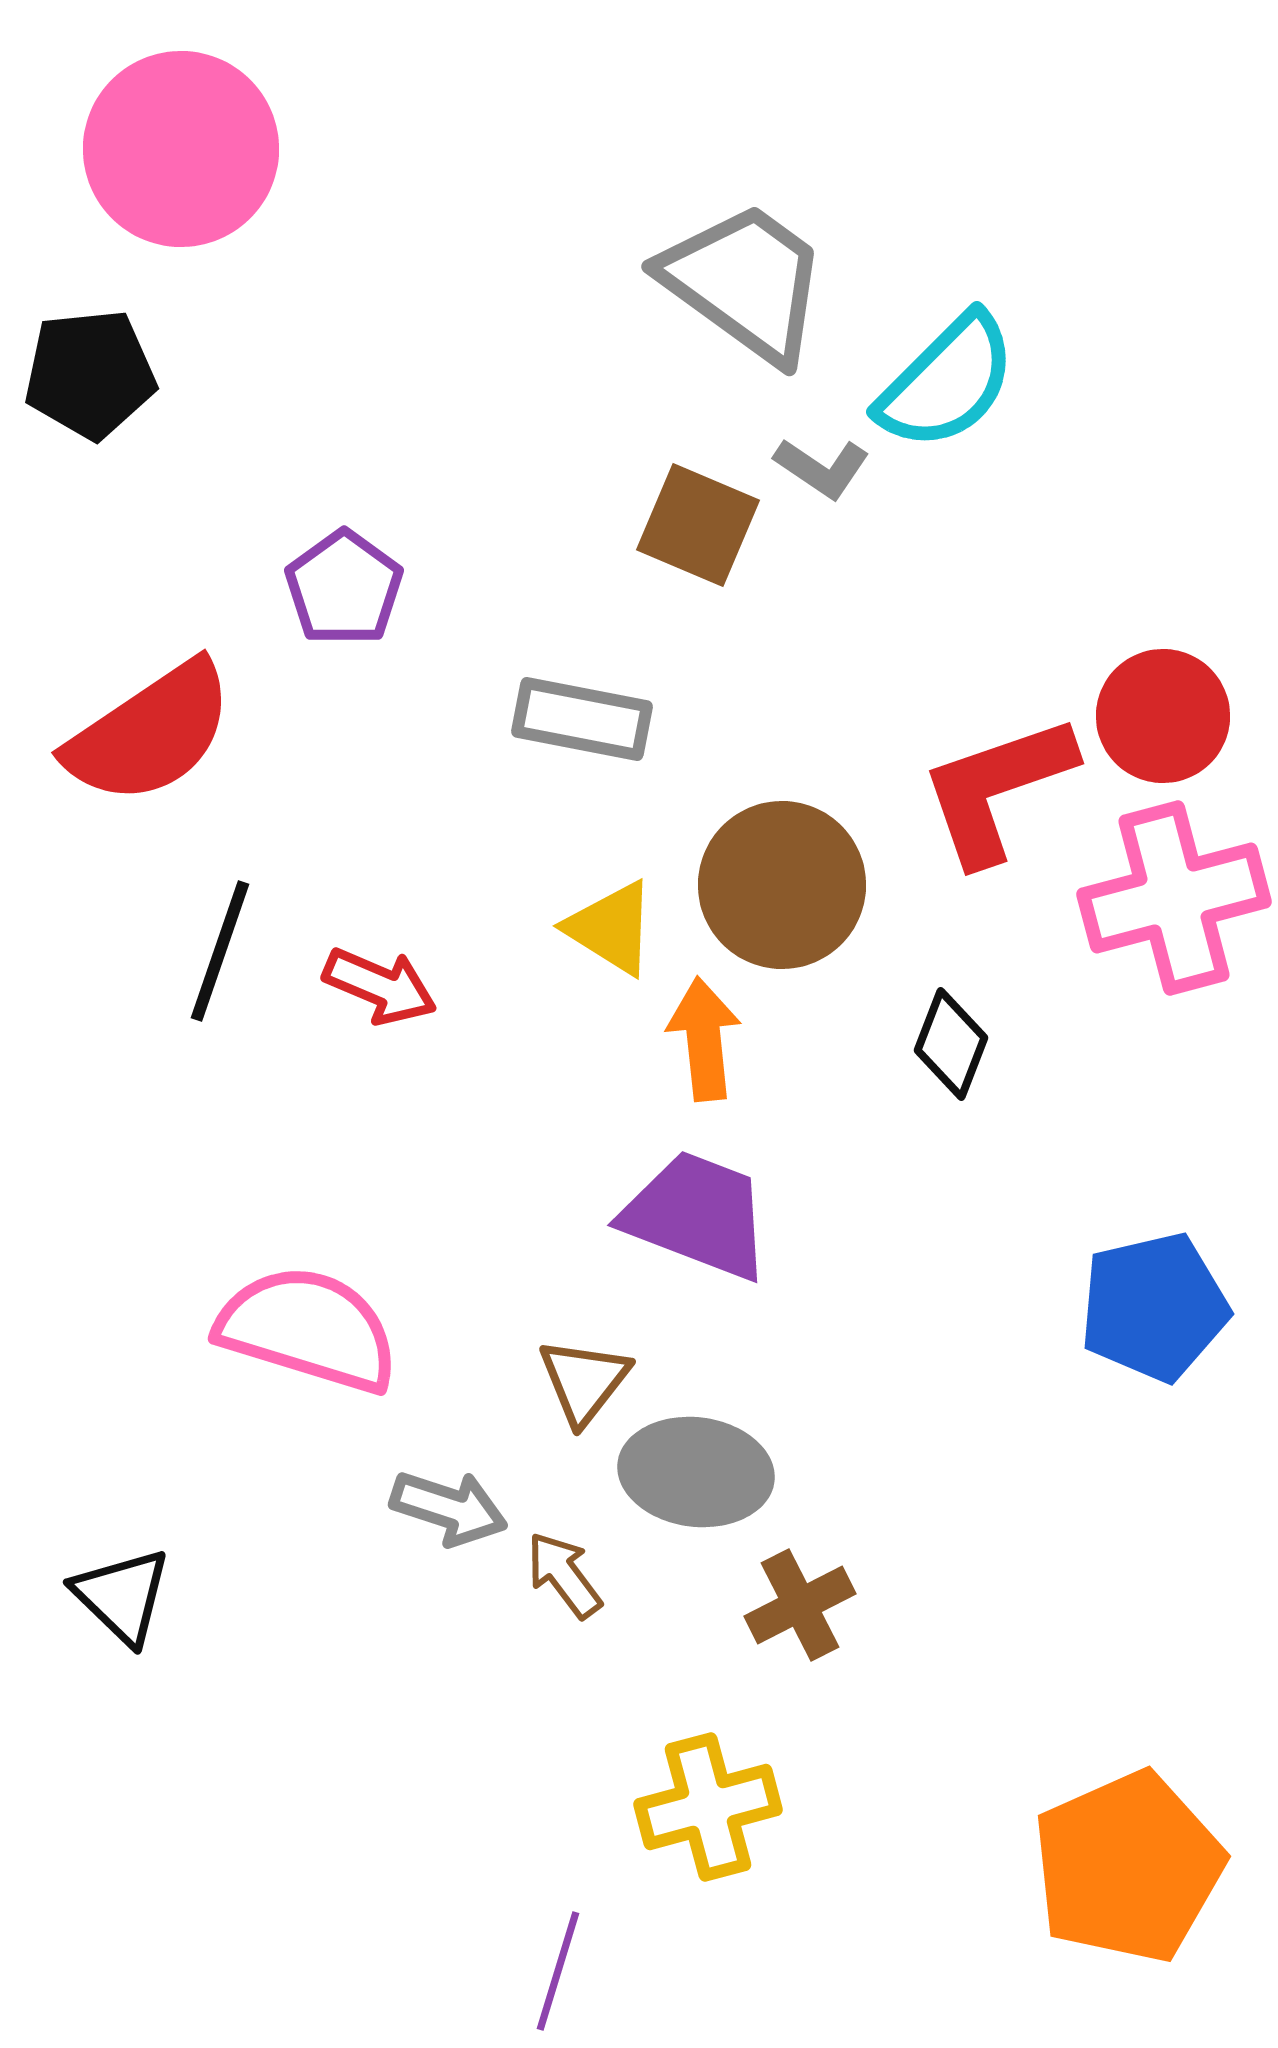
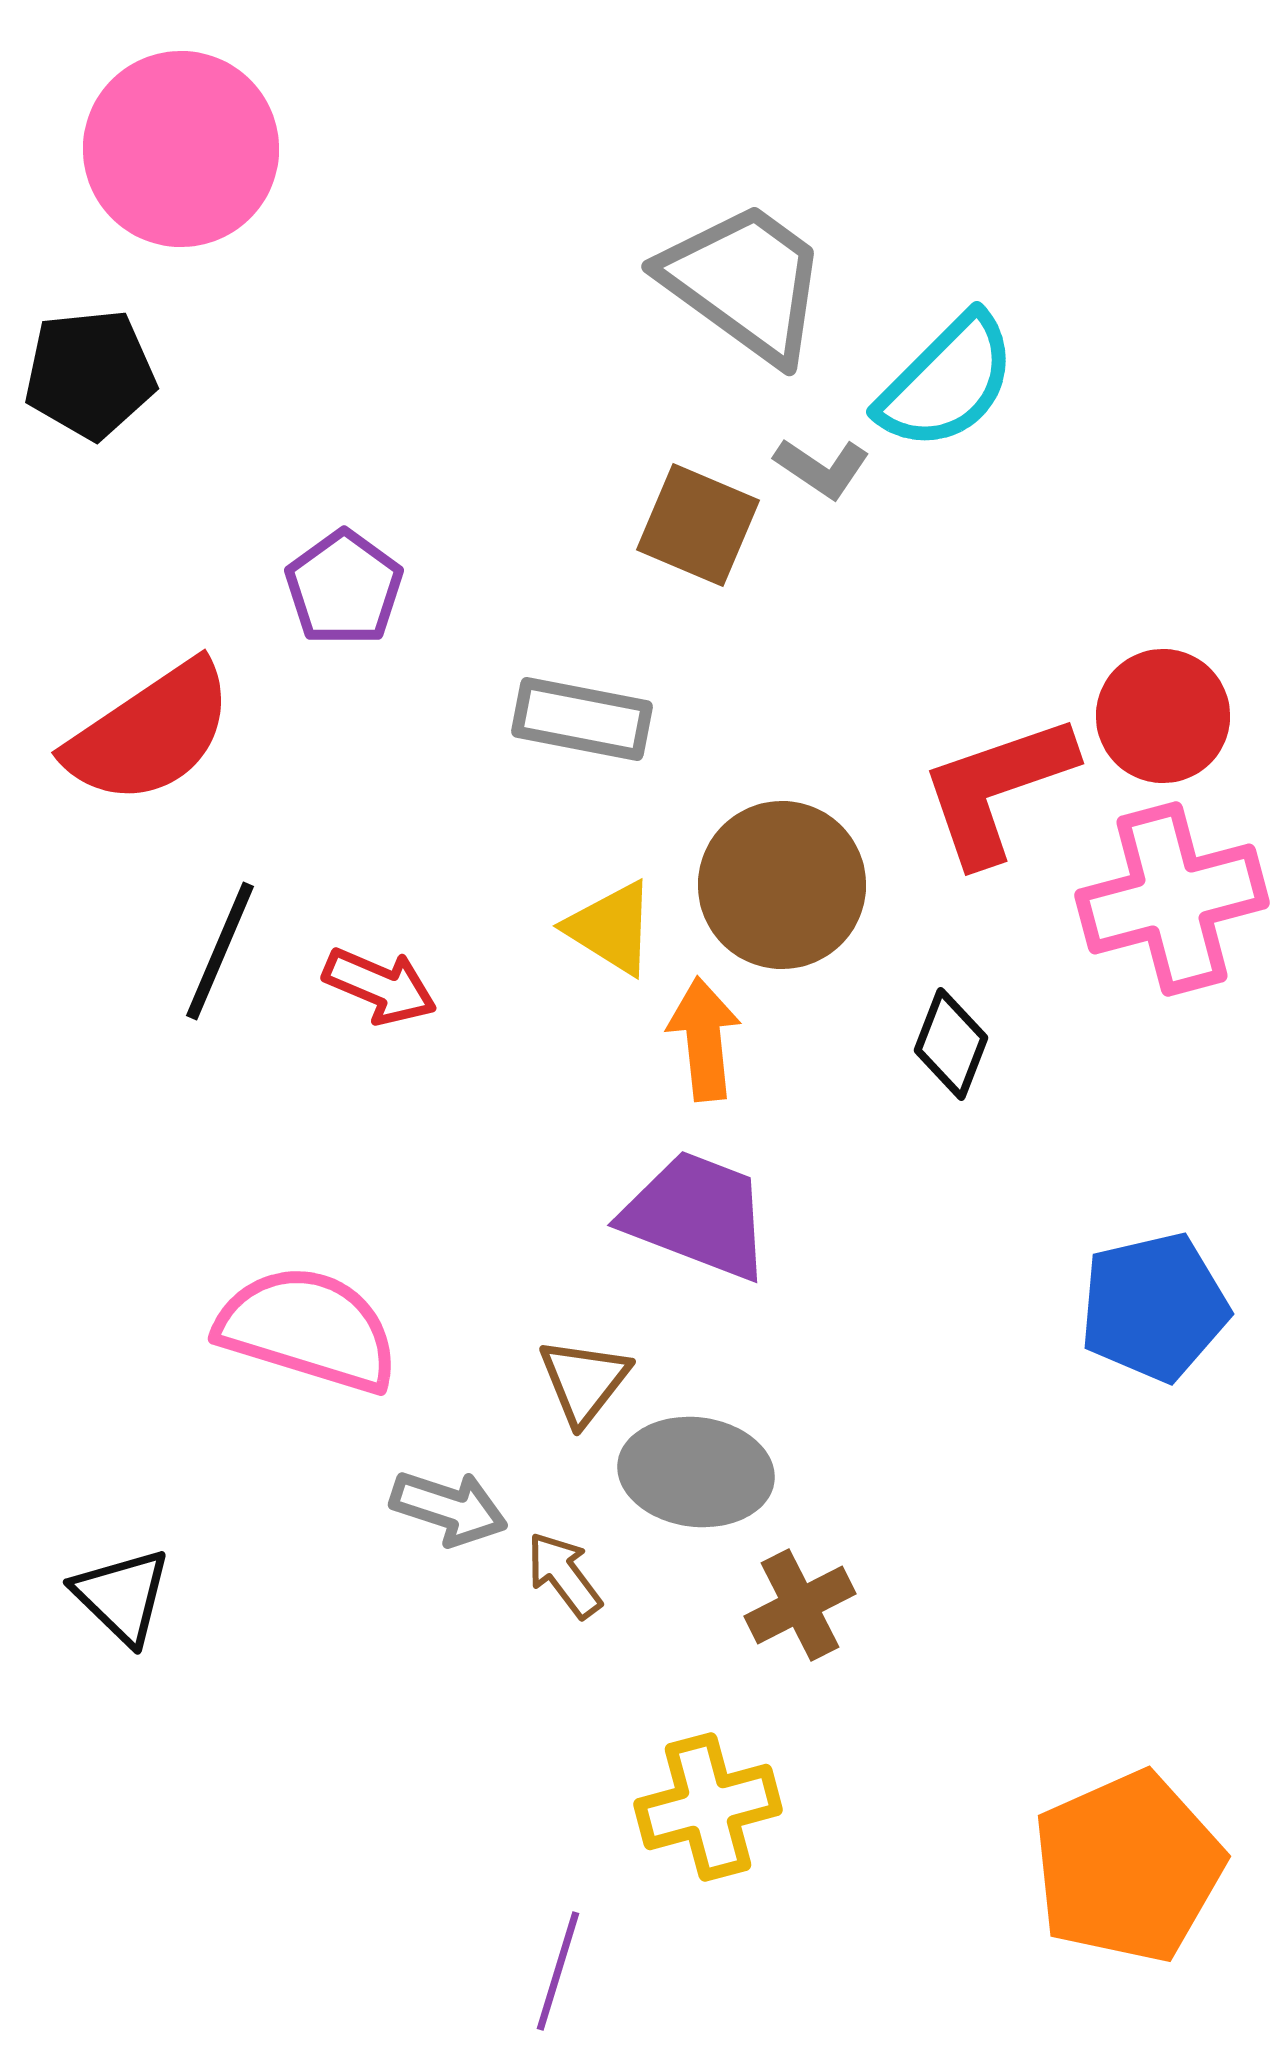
pink cross: moved 2 px left, 1 px down
black line: rotated 4 degrees clockwise
